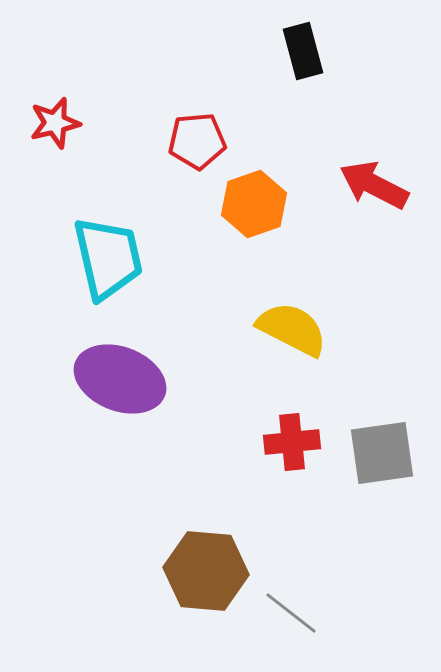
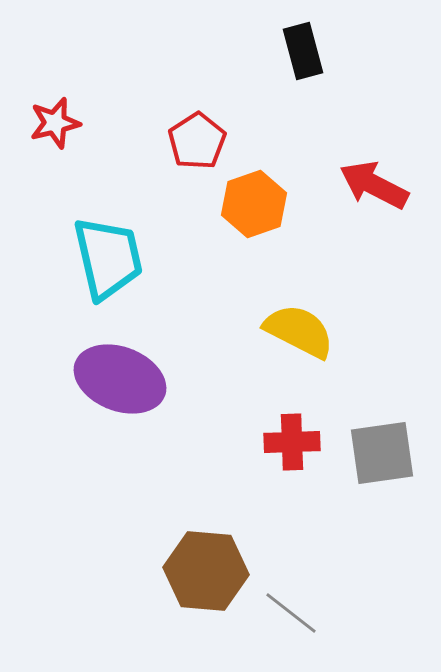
red pentagon: rotated 28 degrees counterclockwise
yellow semicircle: moved 7 px right, 2 px down
red cross: rotated 4 degrees clockwise
